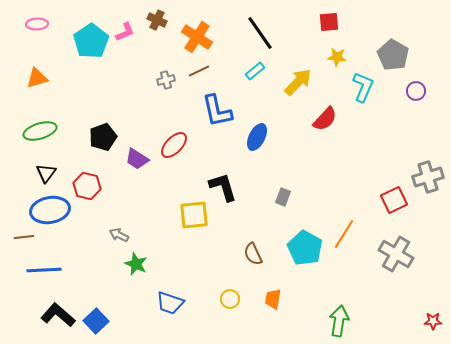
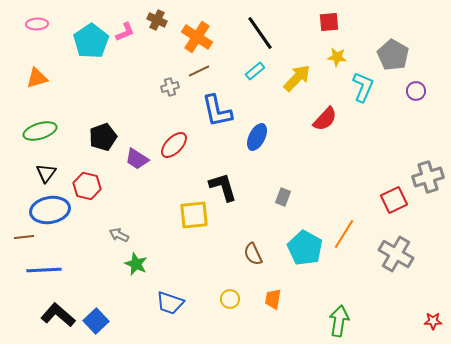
gray cross at (166, 80): moved 4 px right, 7 px down
yellow arrow at (298, 82): moved 1 px left, 4 px up
